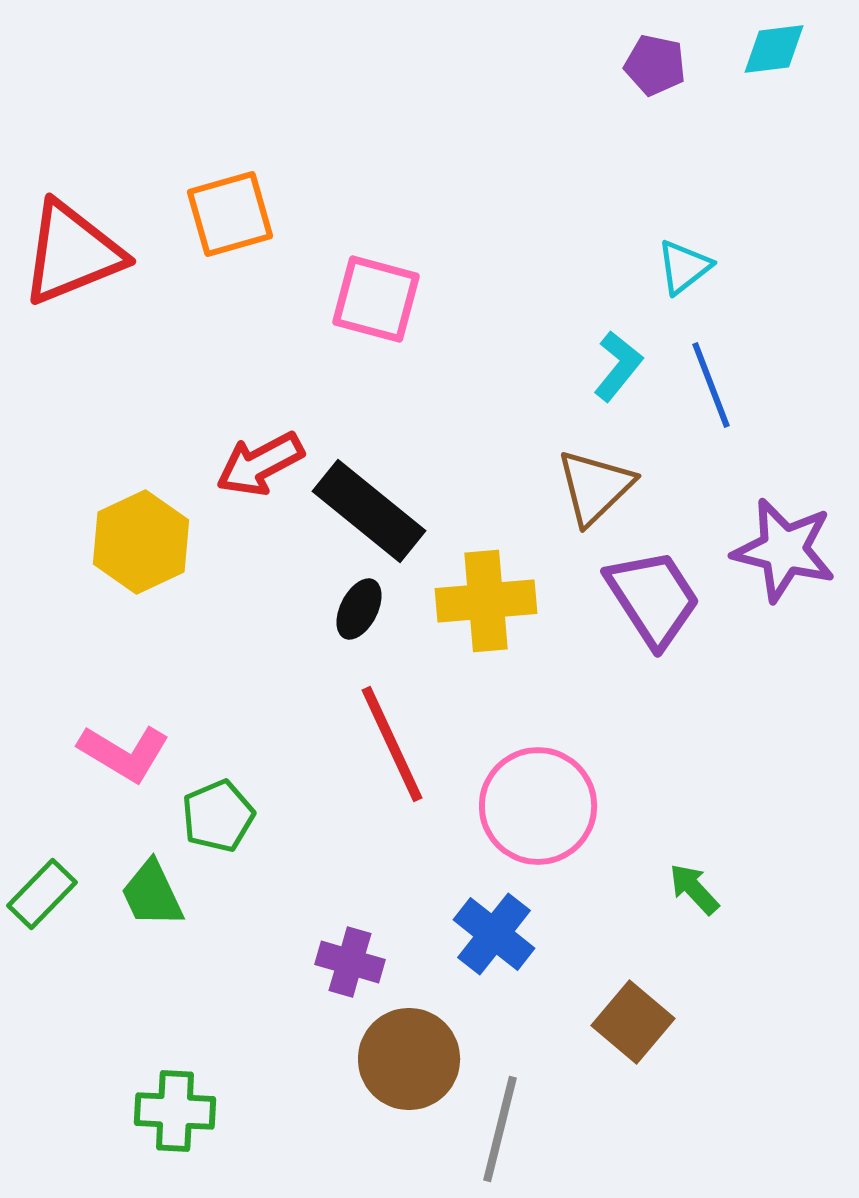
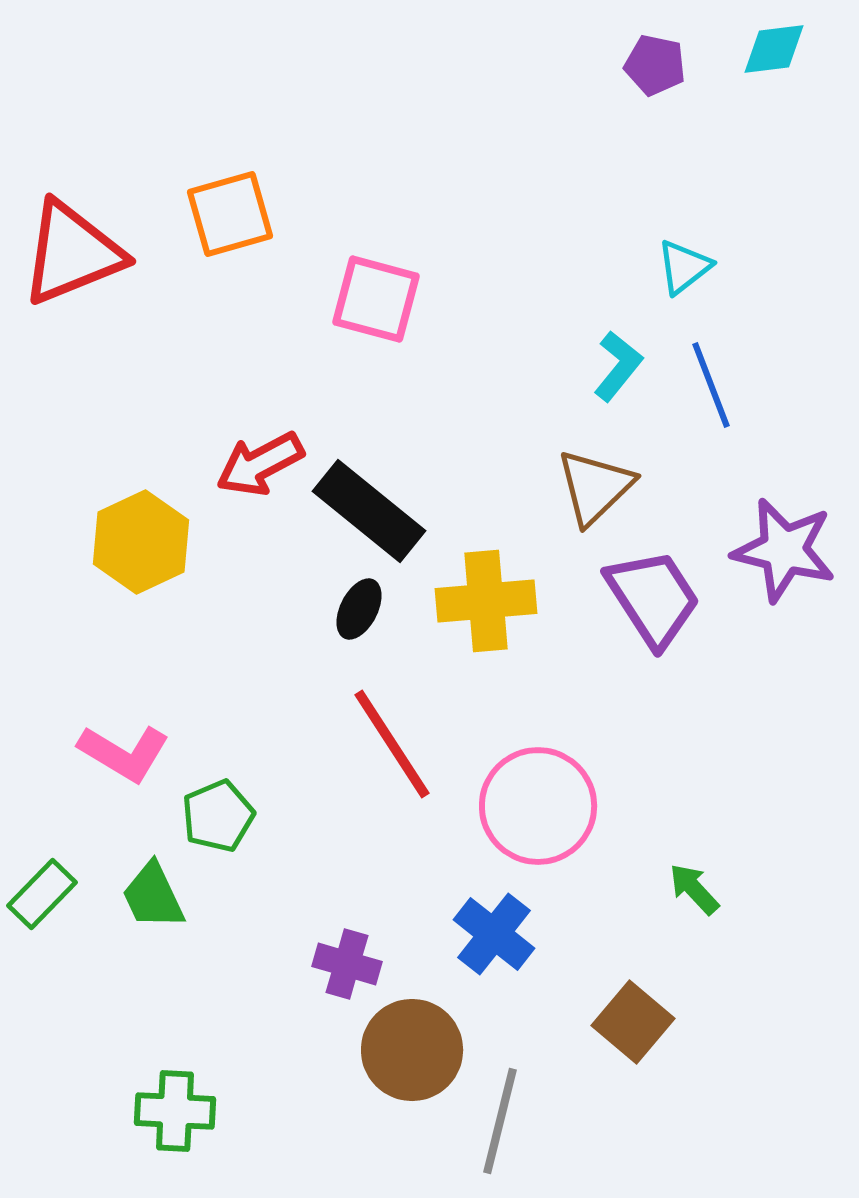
red line: rotated 8 degrees counterclockwise
green trapezoid: moved 1 px right, 2 px down
purple cross: moved 3 px left, 2 px down
brown circle: moved 3 px right, 9 px up
gray line: moved 8 px up
